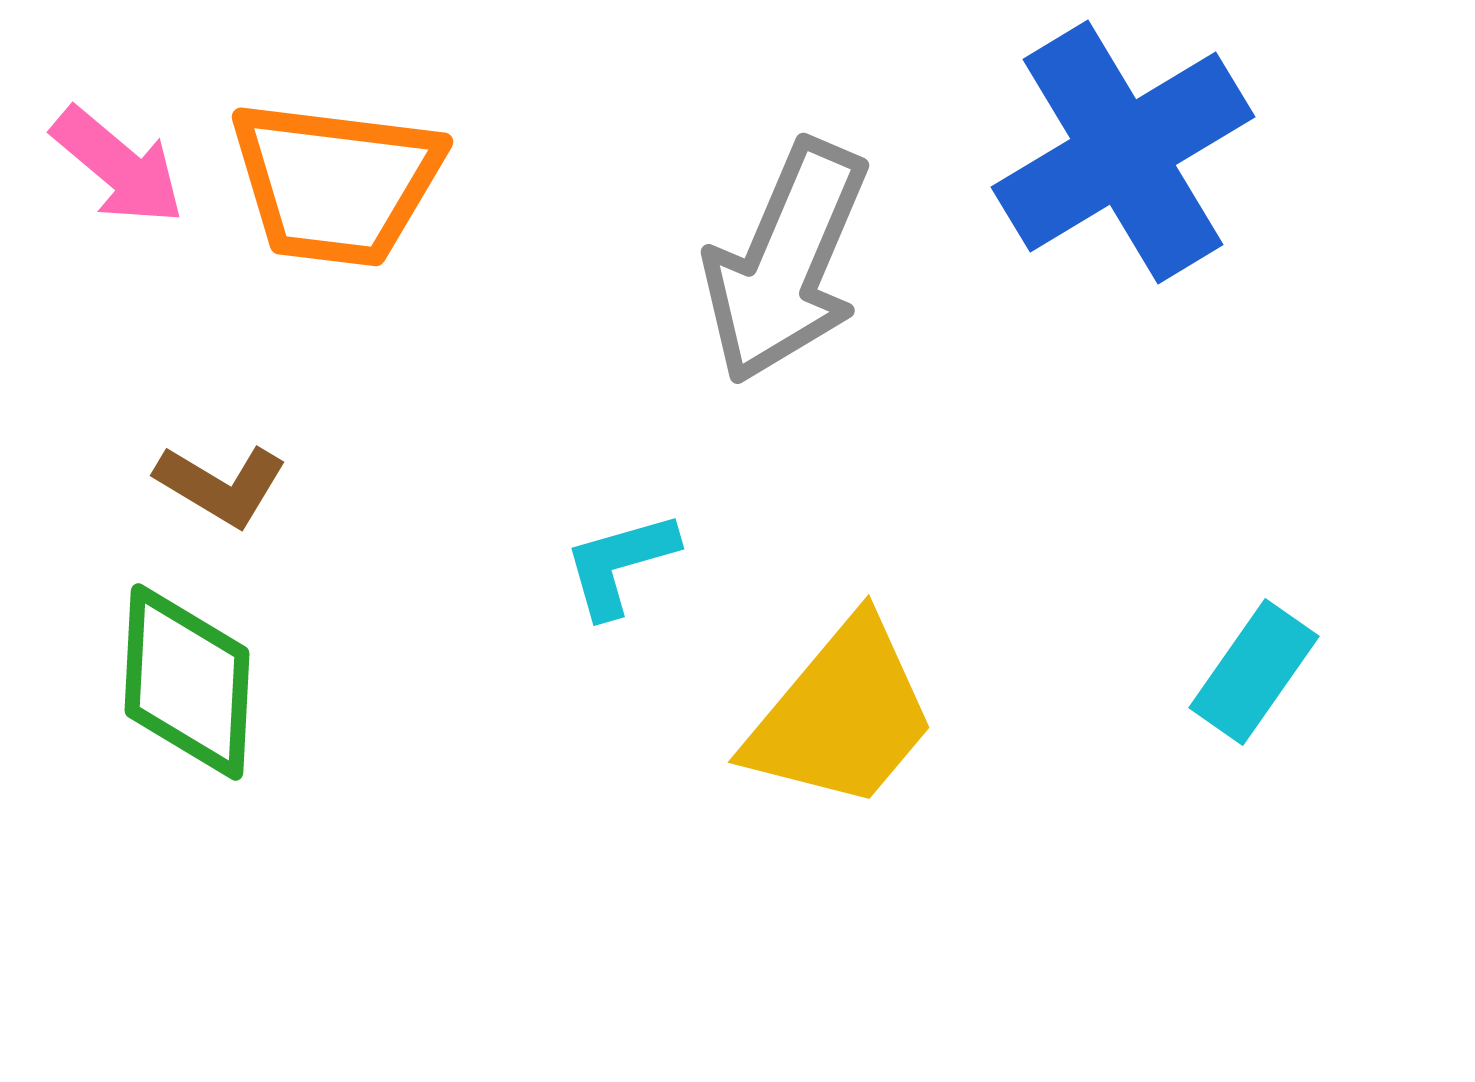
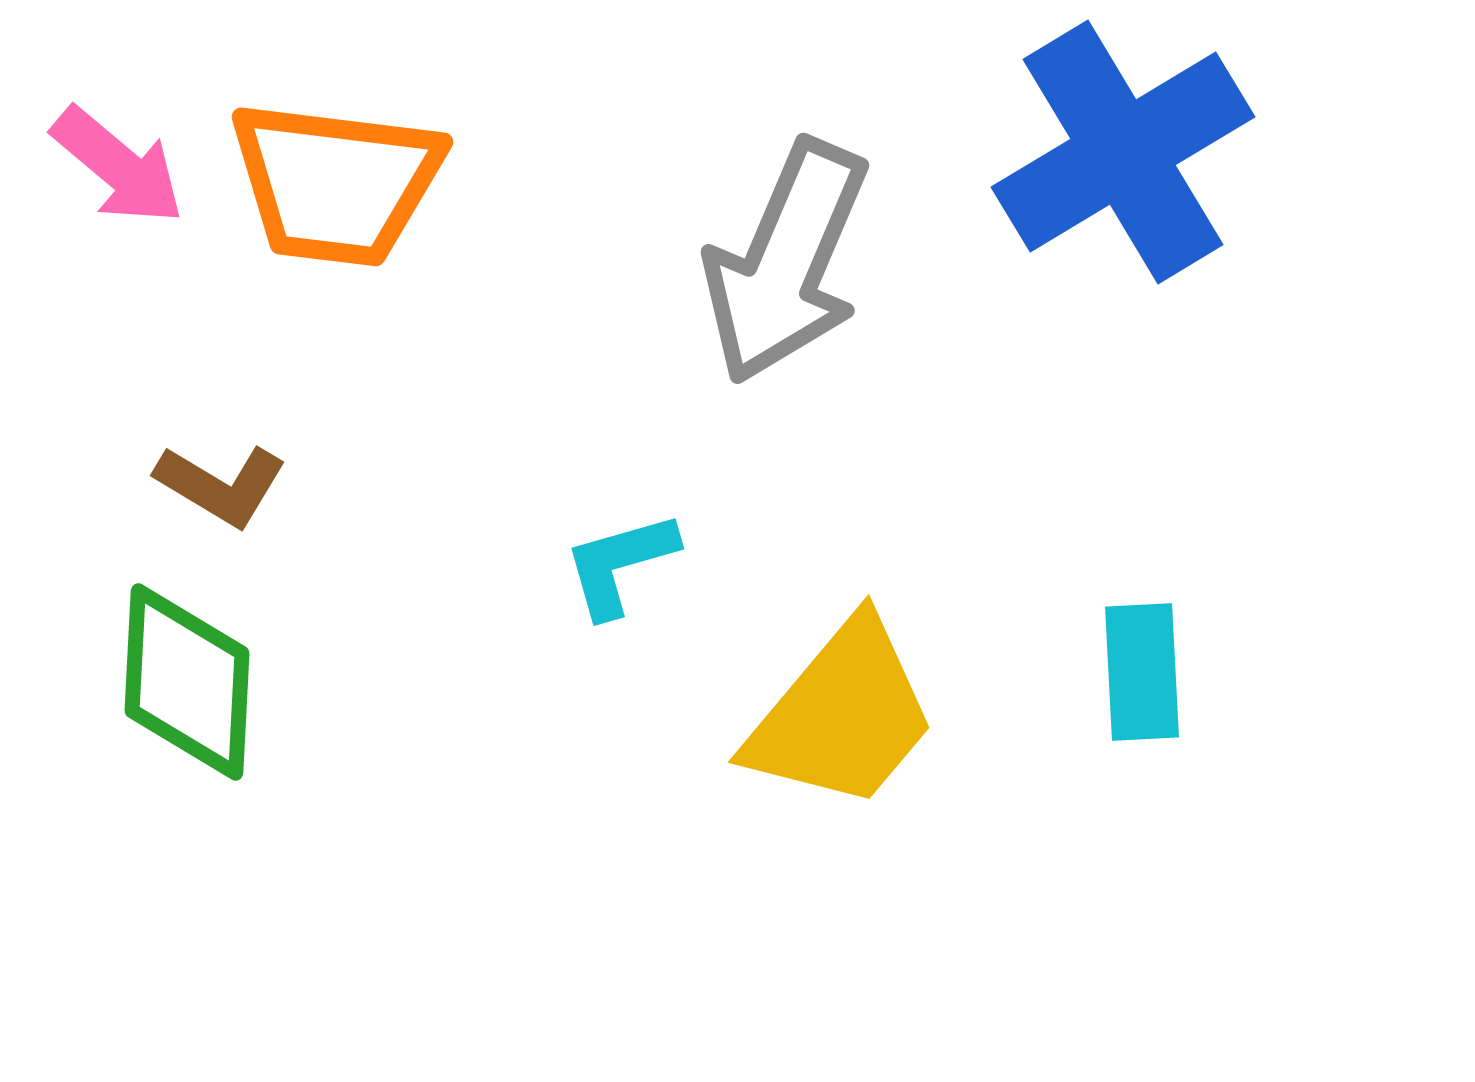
cyan rectangle: moved 112 px left; rotated 38 degrees counterclockwise
